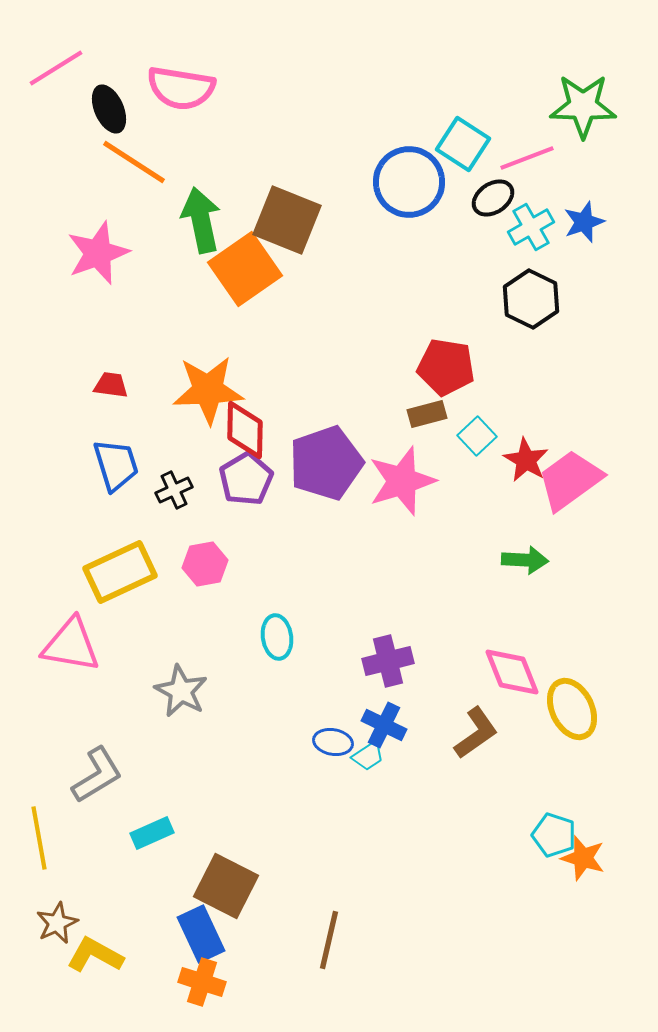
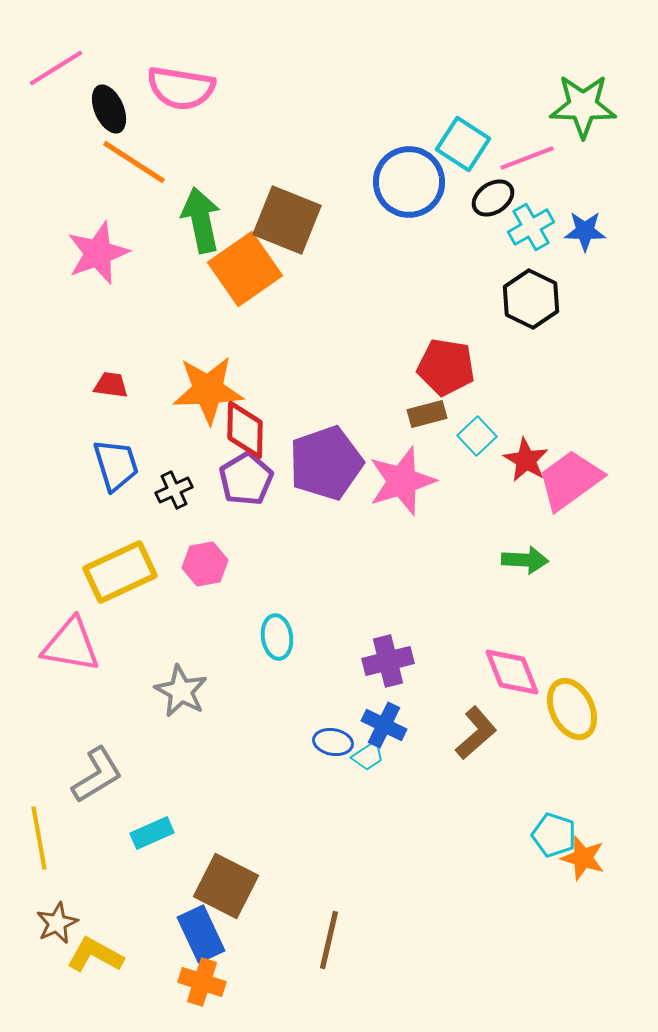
blue star at (584, 222): moved 1 px right, 9 px down; rotated 21 degrees clockwise
brown L-shape at (476, 733): rotated 6 degrees counterclockwise
